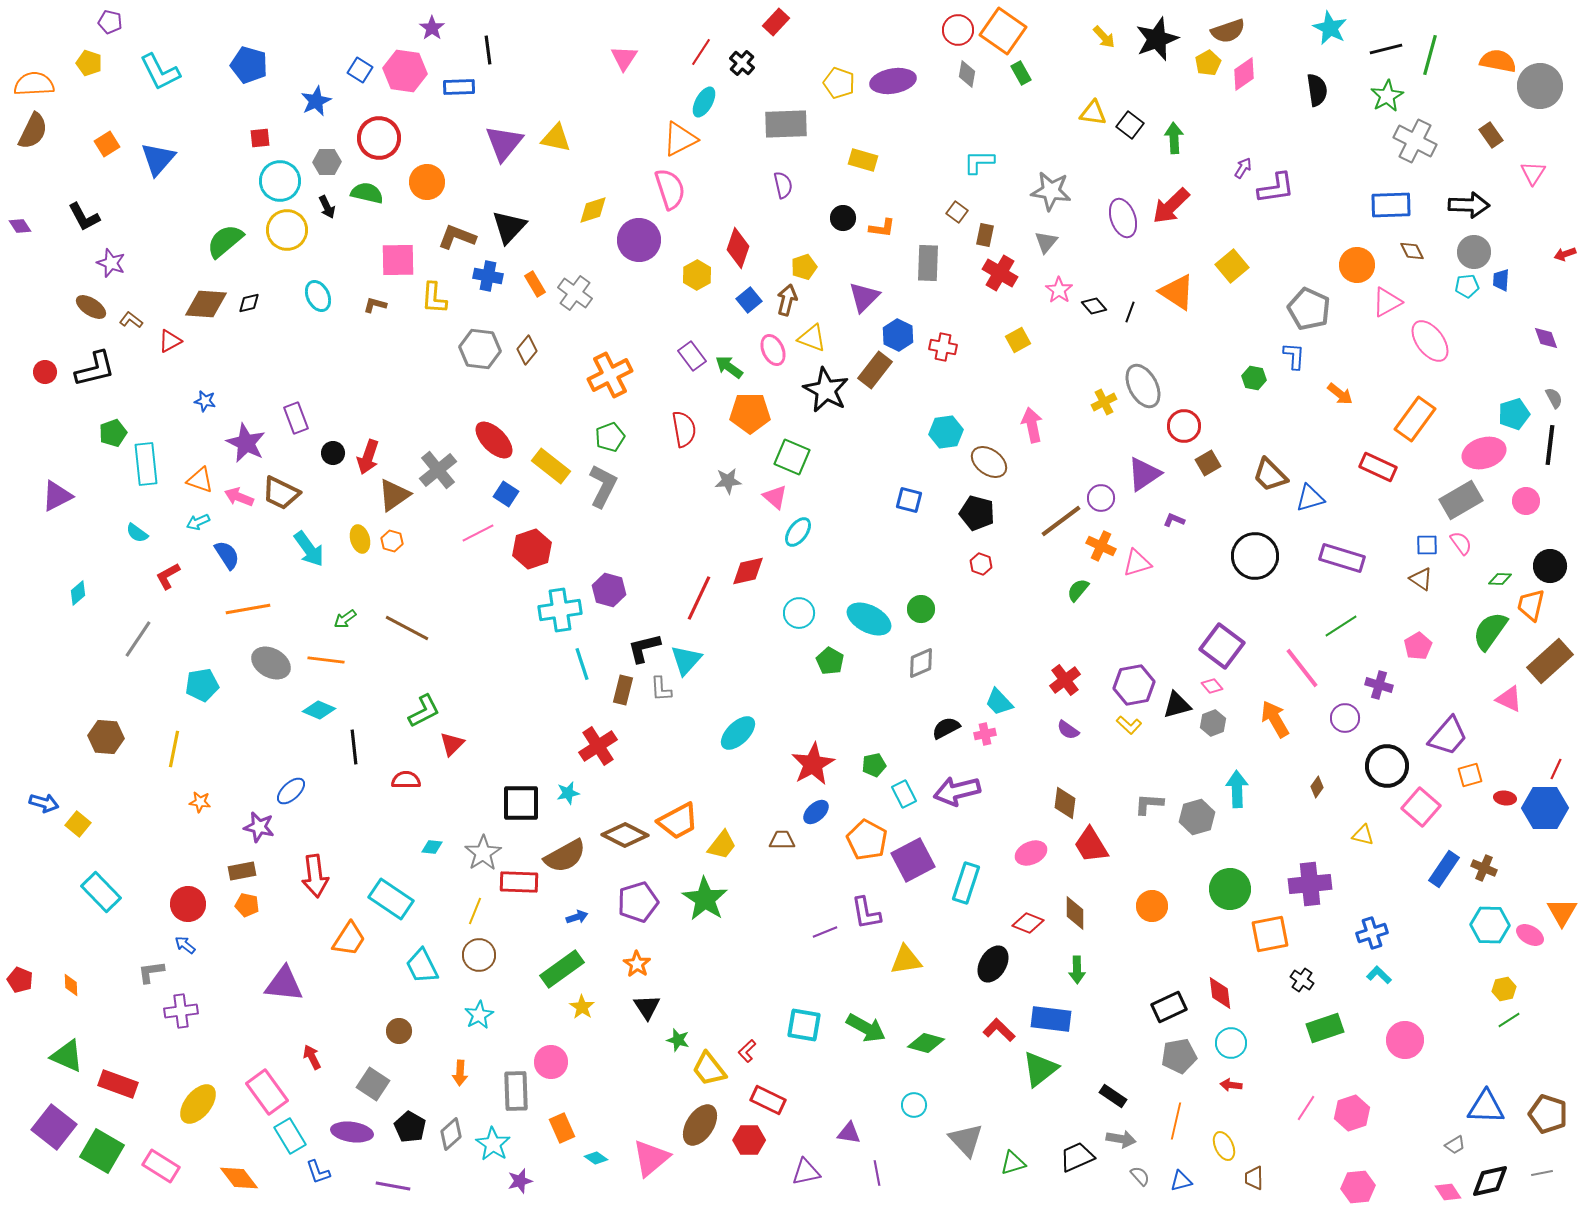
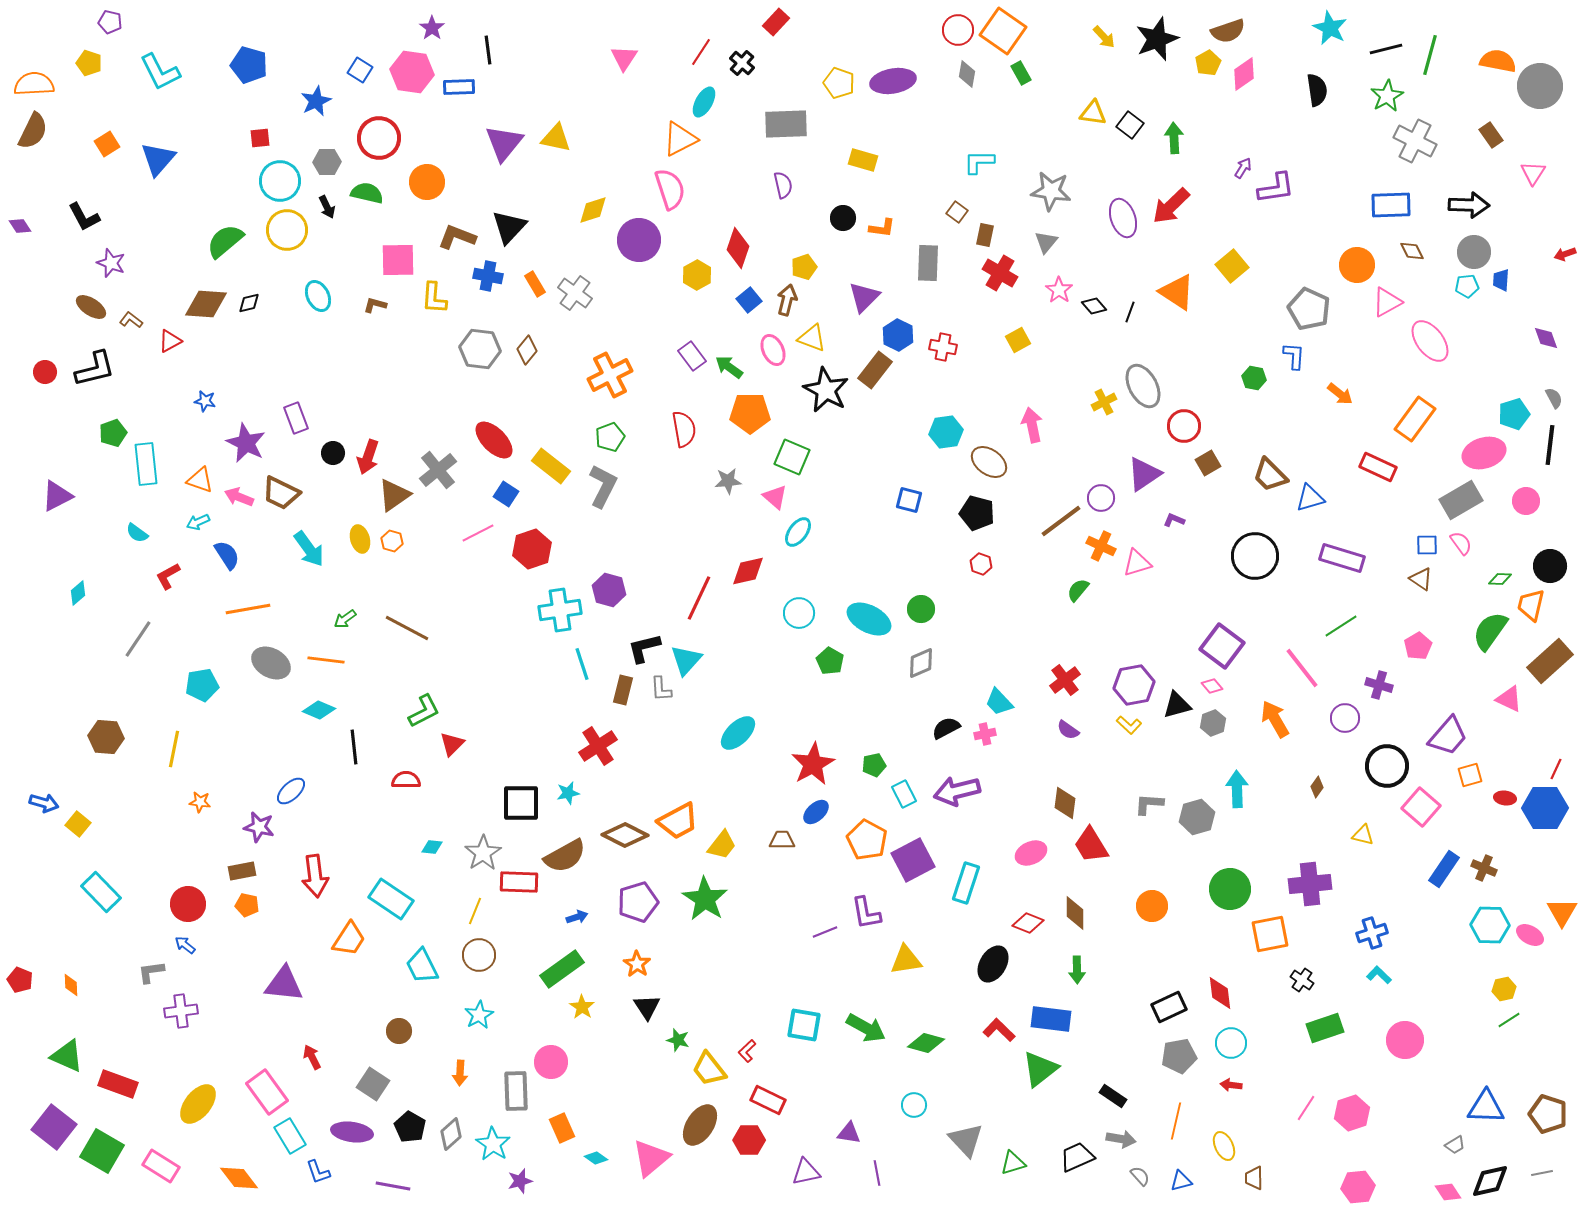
pink hexagon at (405, 71): moved 7 px right, 1 px down
